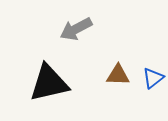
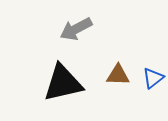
black triangle: moved 14 px right
